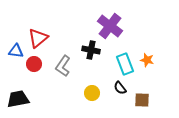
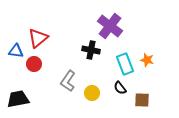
gray L-shape: moved 5 px right, 15 px down
